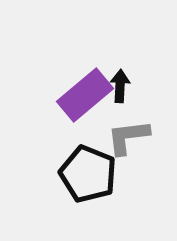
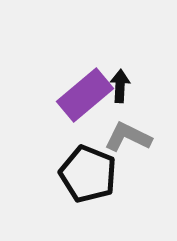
gray L-shape: rotated 33 degrees clockwise
